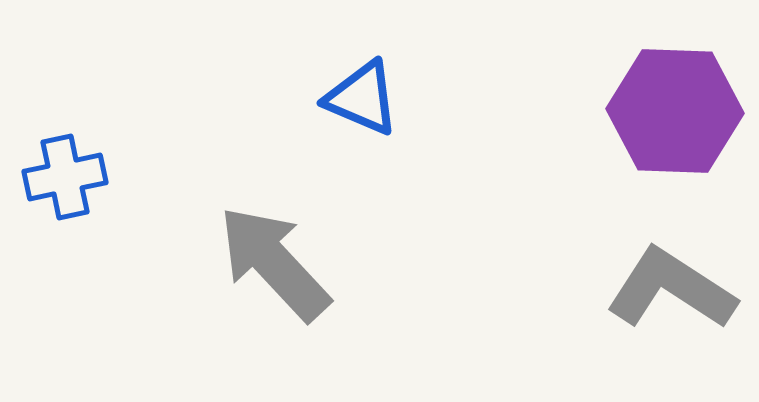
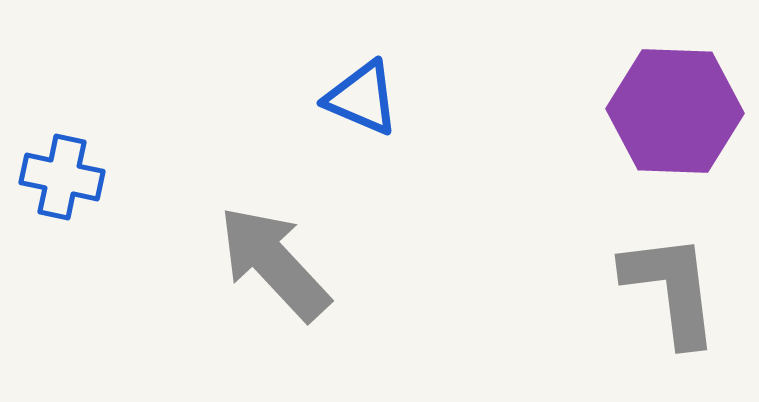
blue cross: moved 3 px left; rotated 24 degrees clockwise
gray L-shape: rotated 50 degrees clockwise
